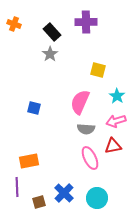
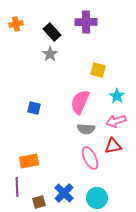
orange cross: moved 2 px right; rotated 32 degrees counterclockwise
